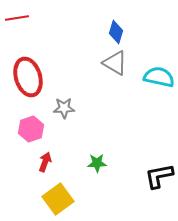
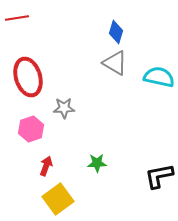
red arrow: moved 1 px right, 4 px down
